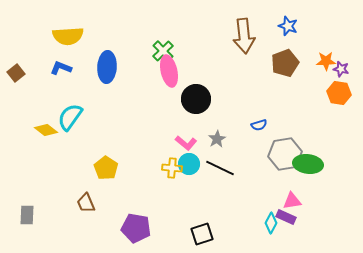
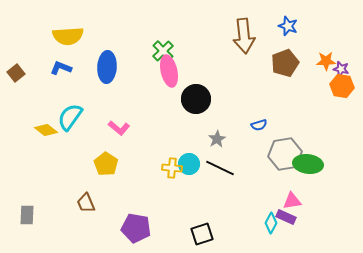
orange hexagon: moved 3 px right, 7 px up
pink L-shape: moved 67 px left, 15 px up
yellow pentagon: moved 4 px up
